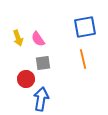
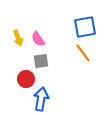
orange line: moved 6 px up; rotated 24 degrees counterclockwise
gray square: moved 2 px left, 2 px up
